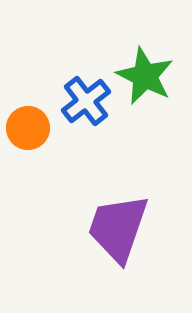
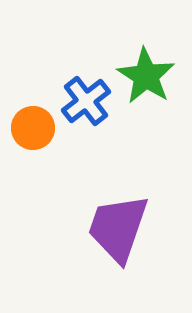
green star: moved 1 px right; rotated 6 degrees clockwise
orange circle: moved 5 px right
